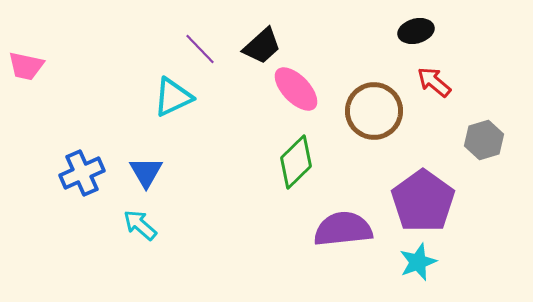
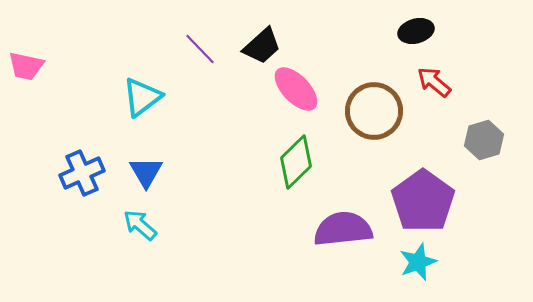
cyan triangle: moved 31 px left; rotated 12 degrees counterclockwise
